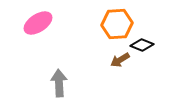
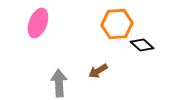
pink ellipse: rotated 36 degrees counterclockwise
black diamond: rotated 20 degrees clockwise
brown arrow: moved 22 px left, 11 px down
